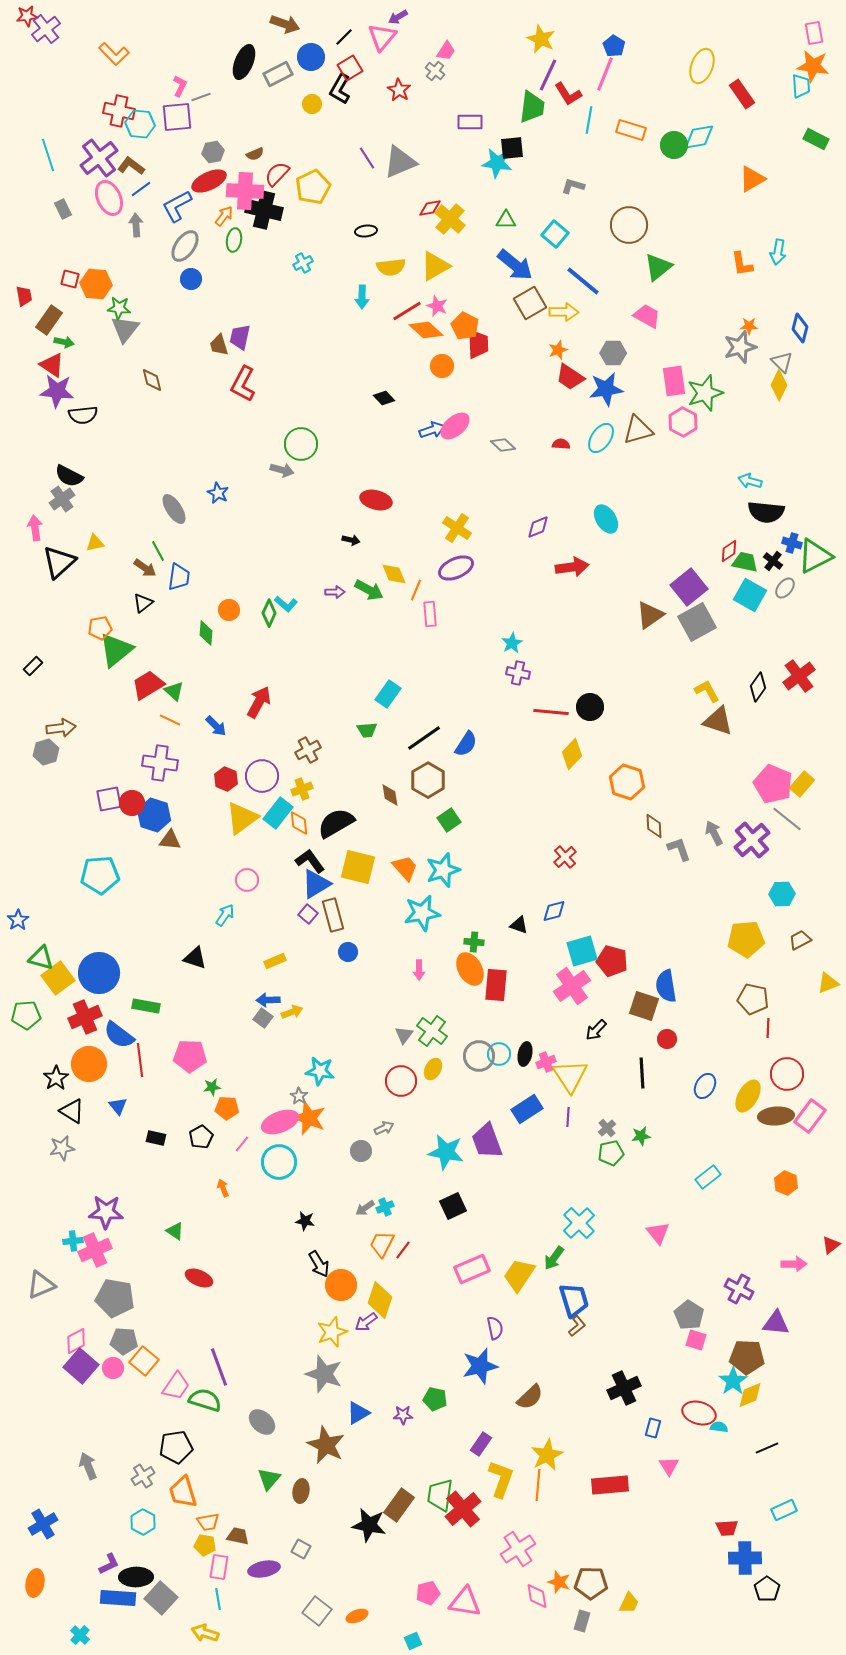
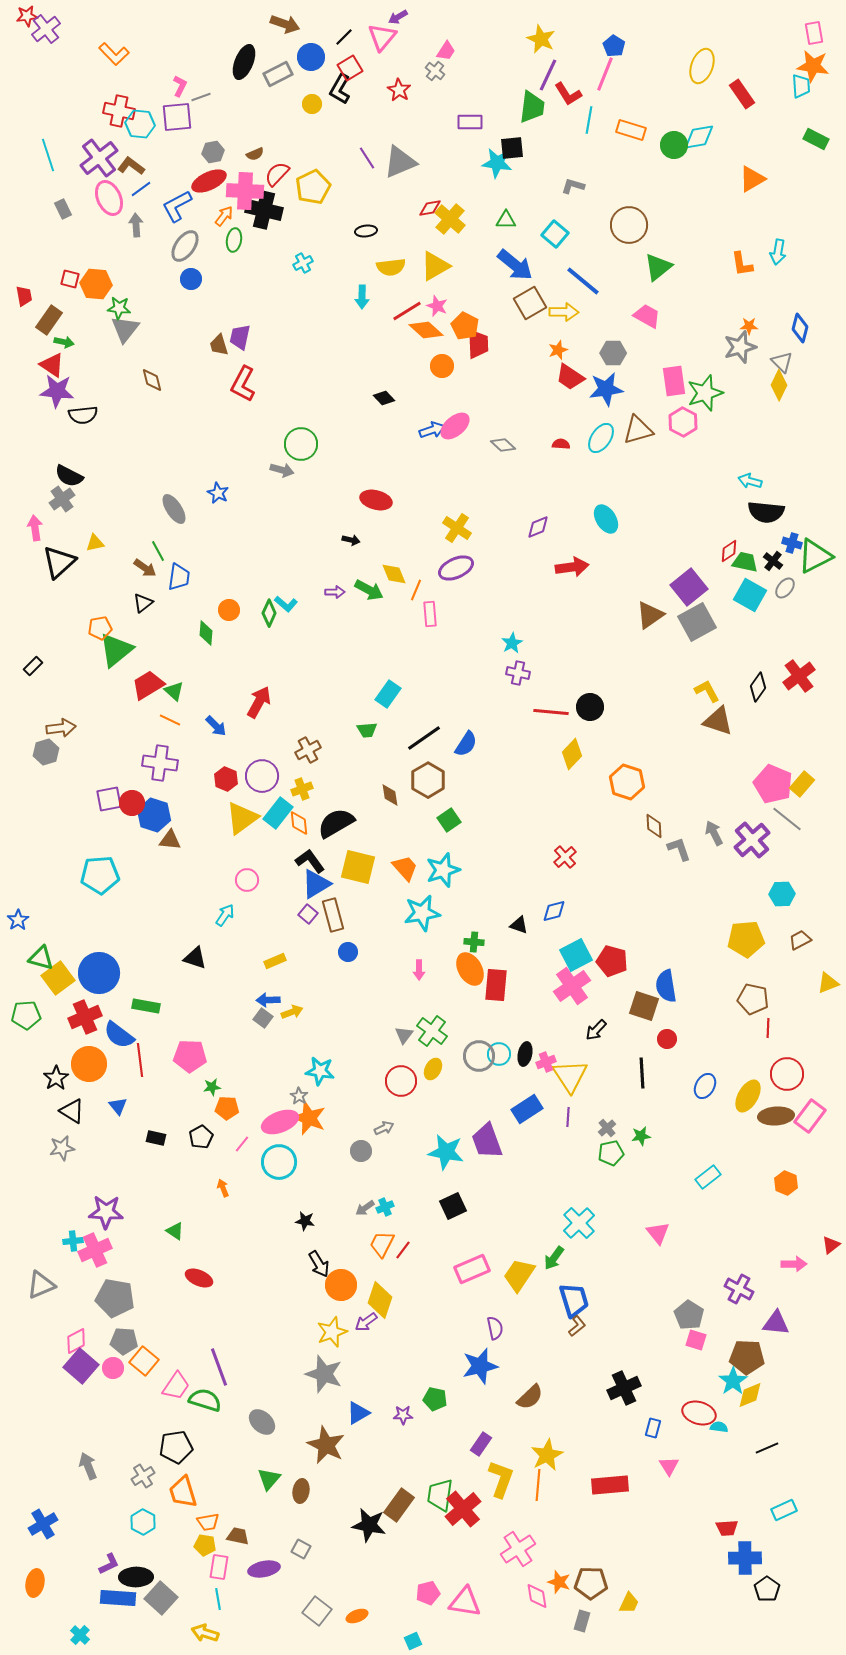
cyan square at (582, 951): moved 6 px left, 4 px down; rotated 12 degrees counterclockwise
